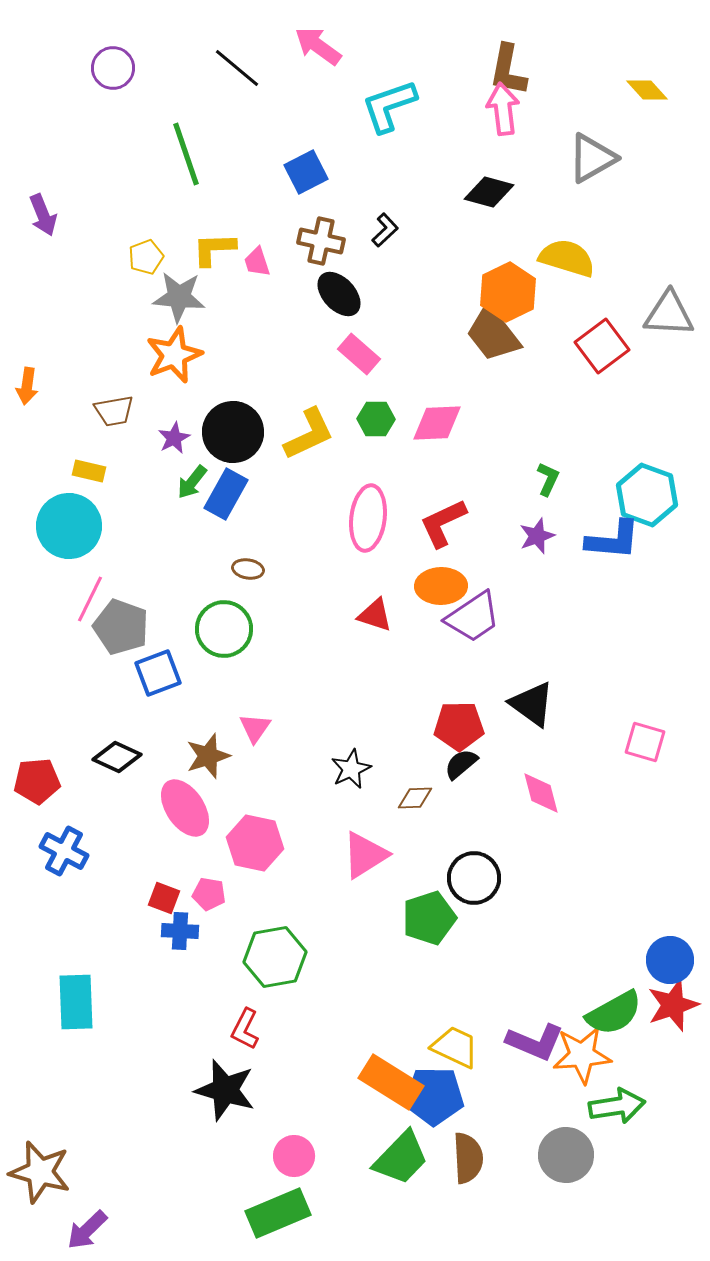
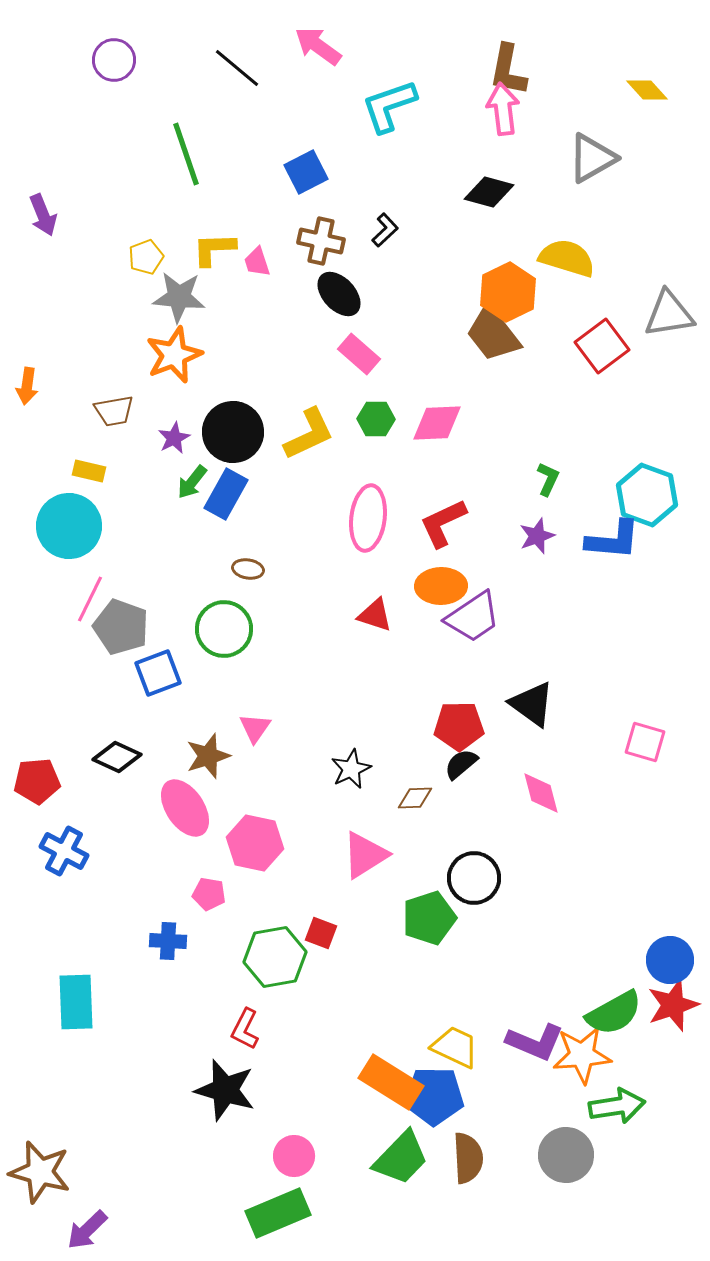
purple circle at (113, 68): moved 1 px right, 8 px up
gray triangle at (669, 314): rotated 12 degrees counterclockwise
red square at (164, 898): moved 157 px right, 35 px down
blue cross at (180, 931): moved 12 px left, 10 px down
